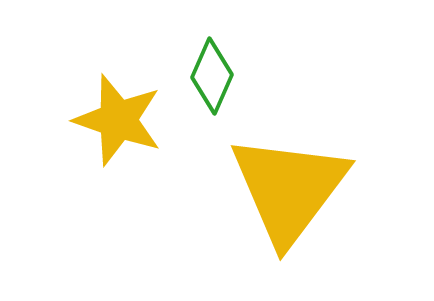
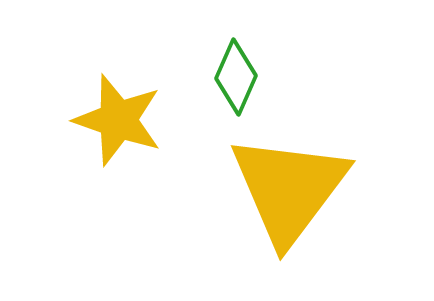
green diamond: moved 24 px right, 1 px down
